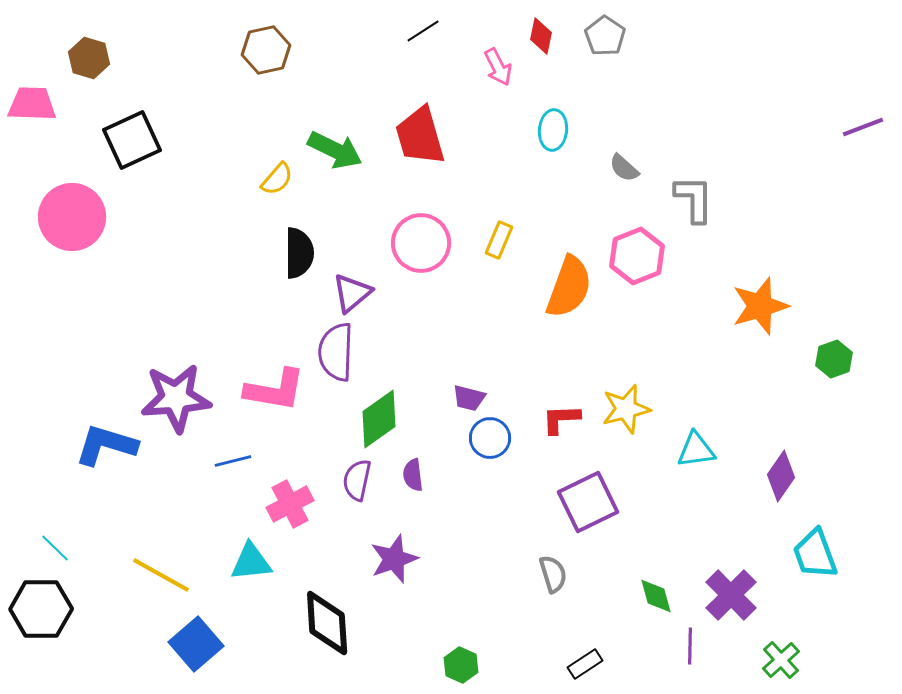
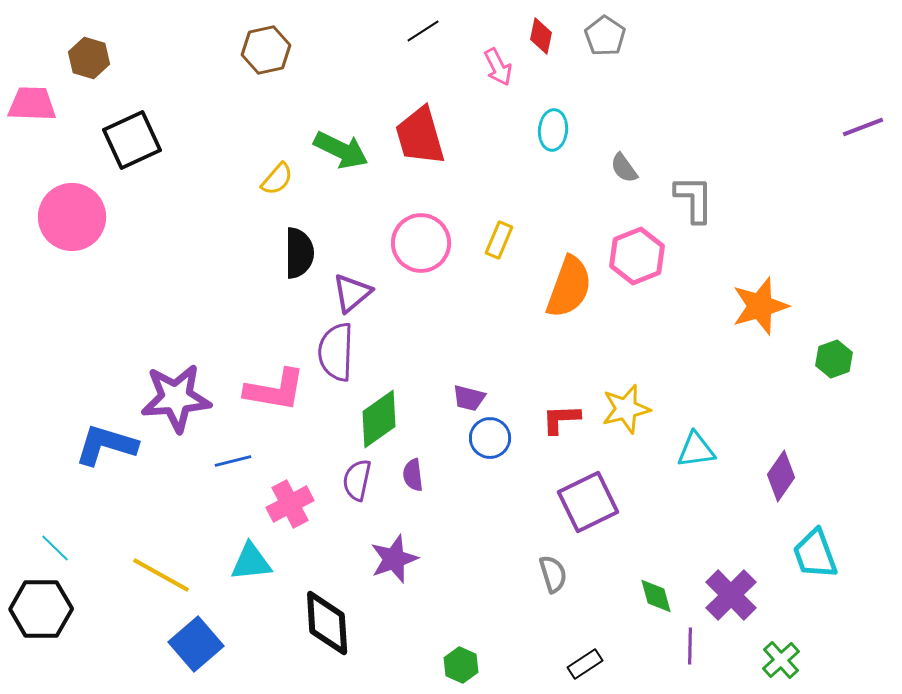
green arrow at (335, 150): moved 6 px right
gray semicircle at (624, 168): rotated 12 degrees clockwise
